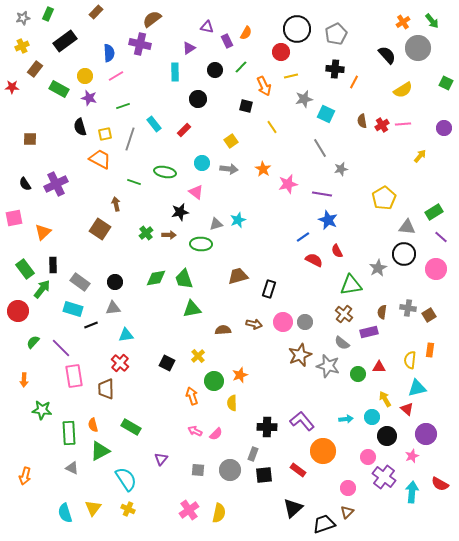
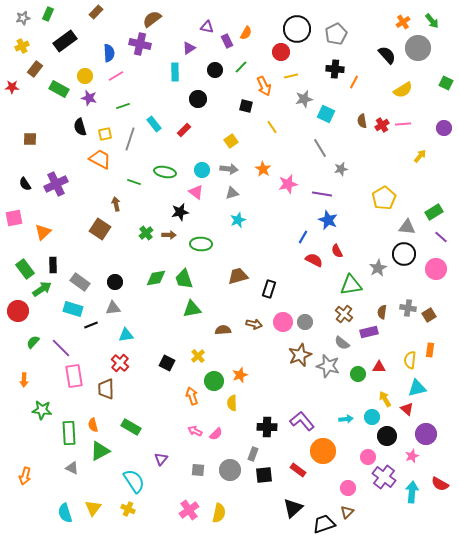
cyan circle at (202, 163): moved 7 px down
gray triangle at (216, 224): moved 16 px right, 31 px up
blue line at (303, 237): rotated 24 degrees counterclockwise
green arrow at (42, 289): rotated 18 degrees clockwise
cyan semicircle at (126, 479): moved 8 px right, 2 px down
